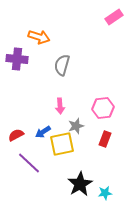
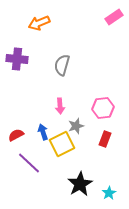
orange arrow: moved 14 px up; rotated 140 degrees clockwise
blue arrow: rotated 105 degrees clockwise
yellow square: rotated 15 degrees counterclockwise
cyan star: moved 4 px right; rotated 24 degrees counterclockwise
